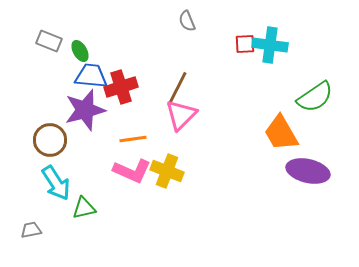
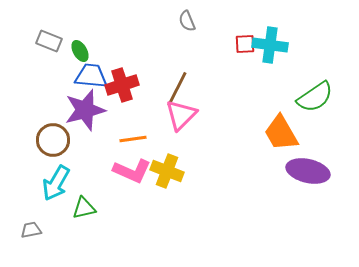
red cross: moved 1 px right, 2 px up
brown circle: moved 3 px right
cyan arrow: rotated 63 degrees clockwise
